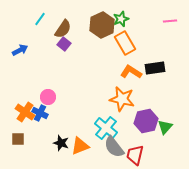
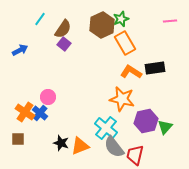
blue cross: rotated 14 degrees clockwise
